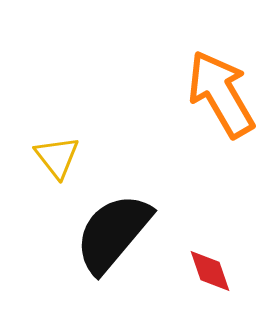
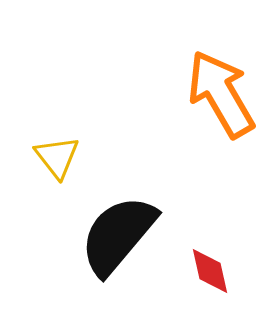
black semicircle: moved 5 px right, 2 px down
red diamond: rotated 6 degrees clockwise
